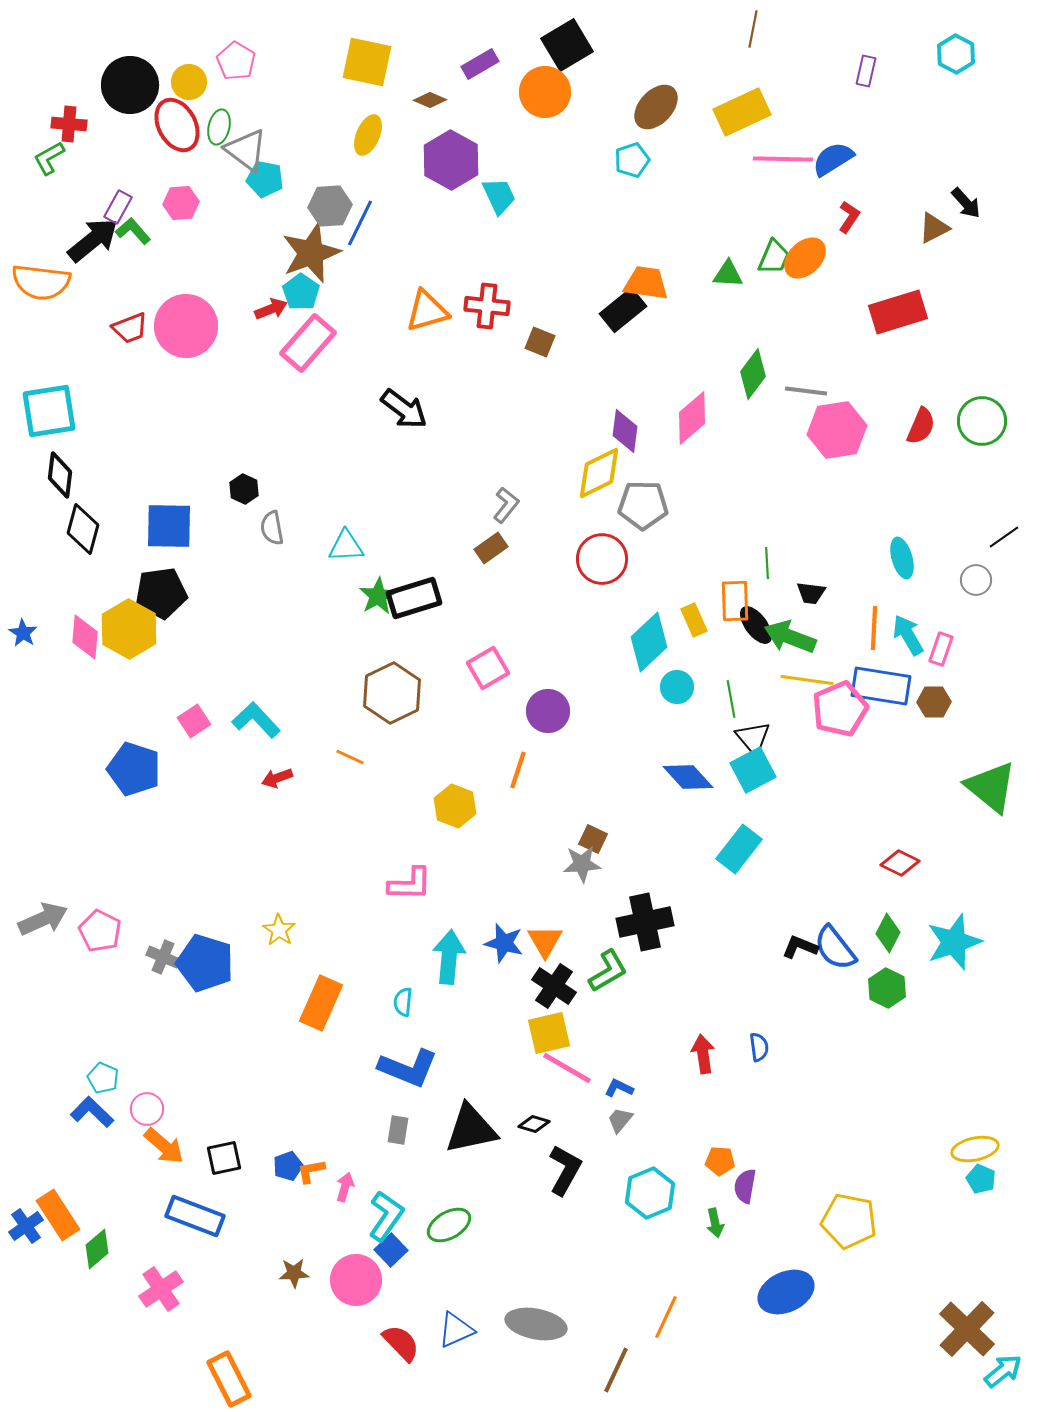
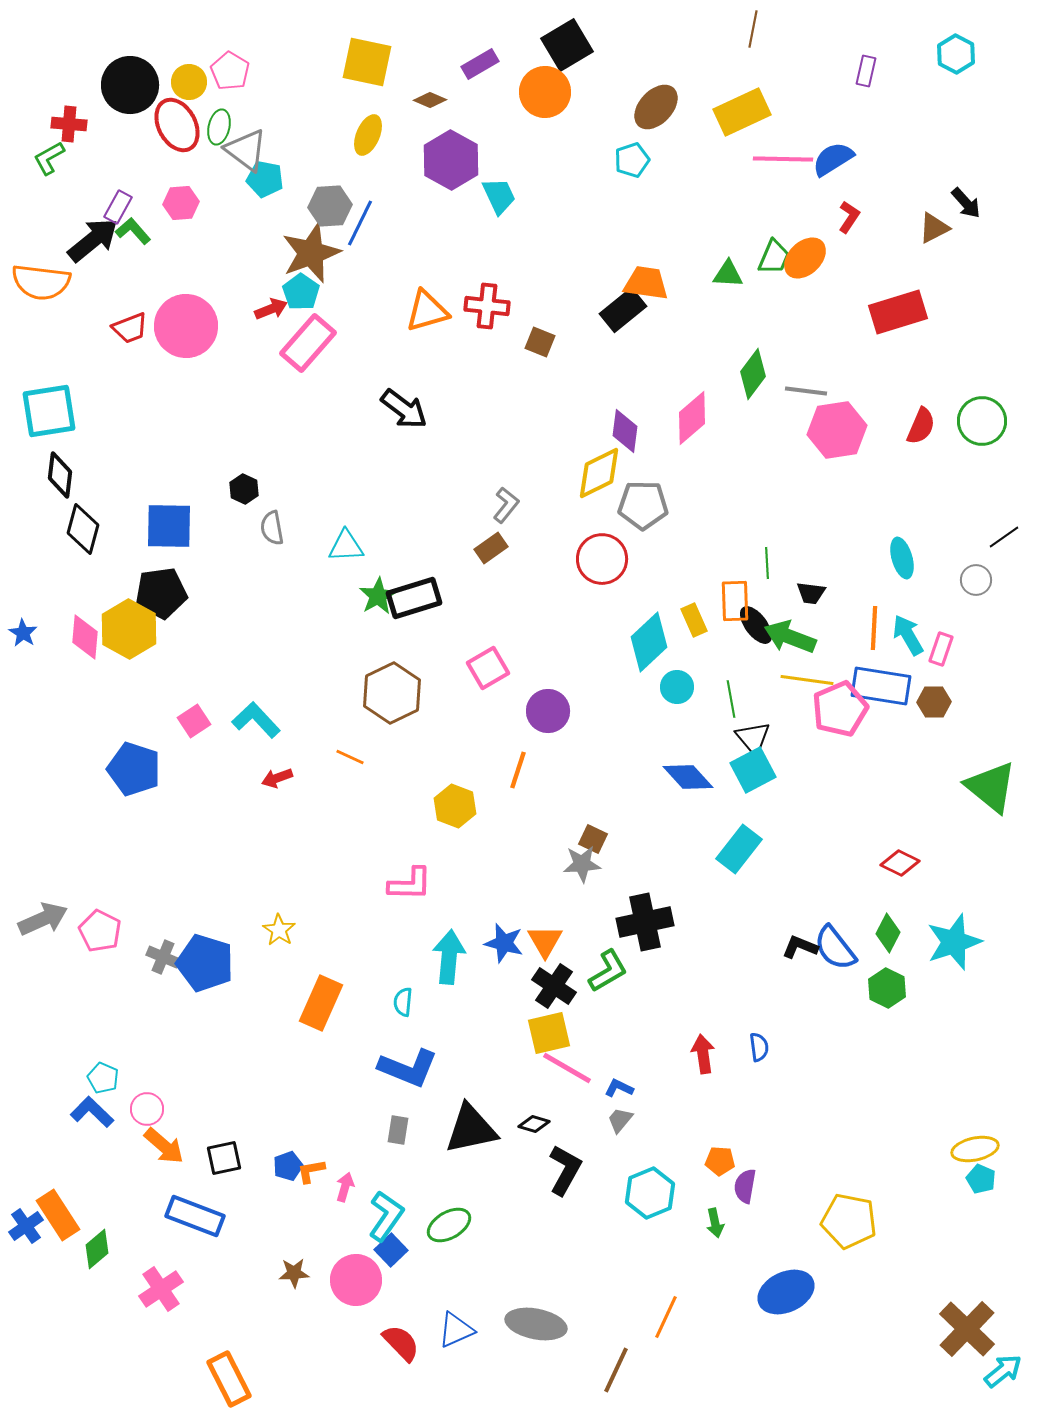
pink pentagon at (236, 61): moved 6 px left, 10 px down
